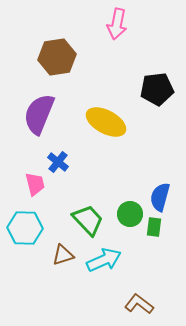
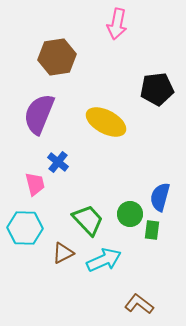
green rectangle: moved 2 px left, 3 px down
brown triangle: moved 2 px up; rotated 10 degrees counterclockwise
